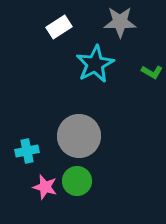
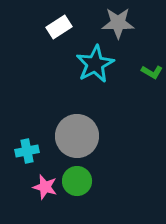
gray star: moved 2 px left, 1 px down
gray circle: moved 2 px left
